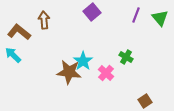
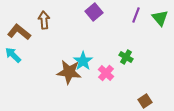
purple square: moved 2 px right
